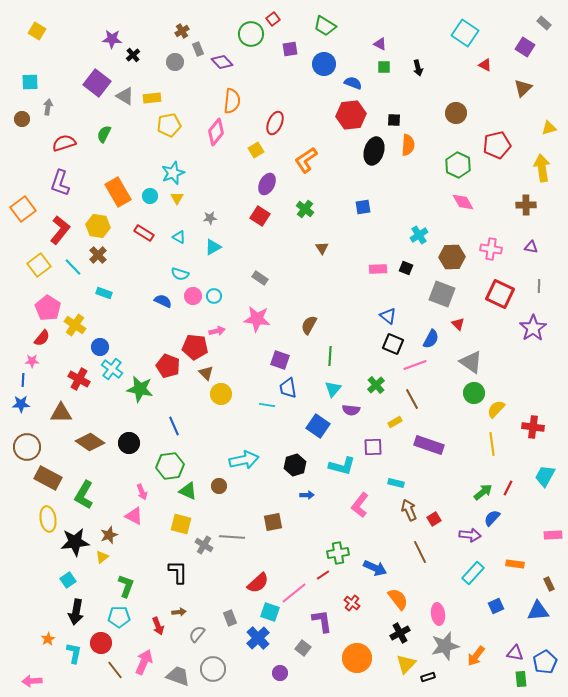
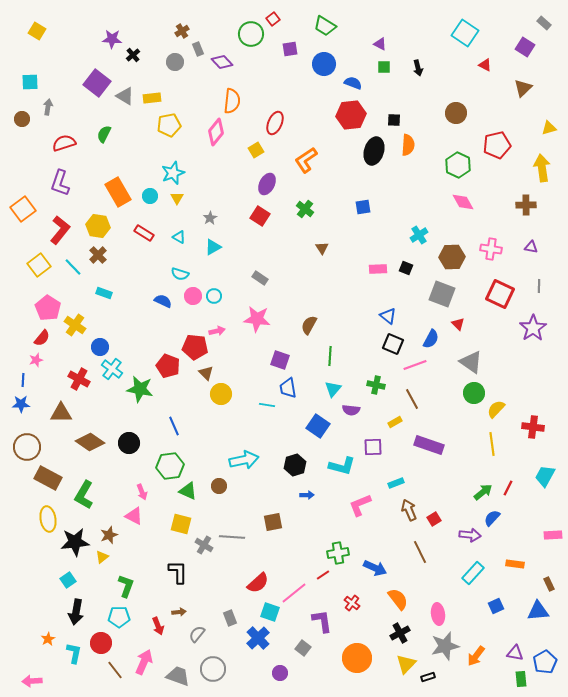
gray star at (210, 218): rotated 24 degrees counterclockwise
pink star at (32, 361): moved 4 px right, 1 px up; rotated 16 degrees counterclockwise
green cross at (376, 385): rotated 36 degrees counterclockwise
cyan rectangle at (396, 483): rotated 35 degrees counterclockwise
pink L-shape at (360, 505): rotated 30 degrees clockwise
